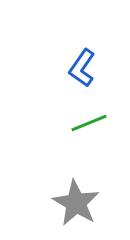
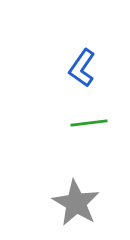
green line: rotated 15 degrees clockwise
